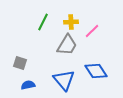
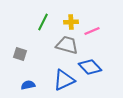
pink line: rotated 21 degrees clockwise
gray trapezoid: rotated 105 degrees counterclockwise
gray square: moved 9 px up
blue diamond: moved 6 px left, 4 px up; rotated 10 degrees counterclockwise
blue triangle: rotated 45 degrees clockwise
